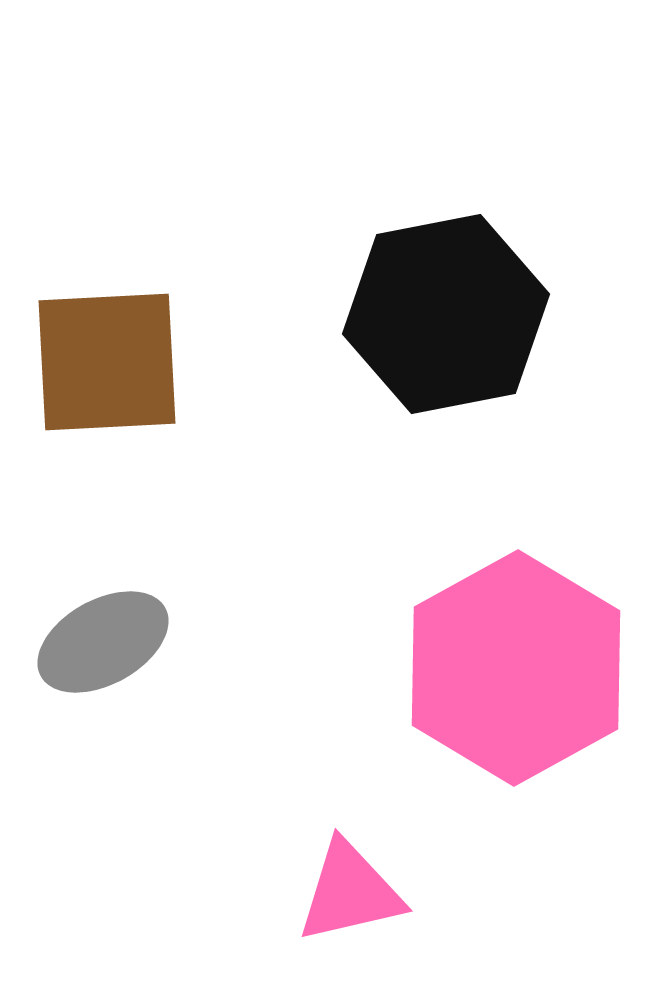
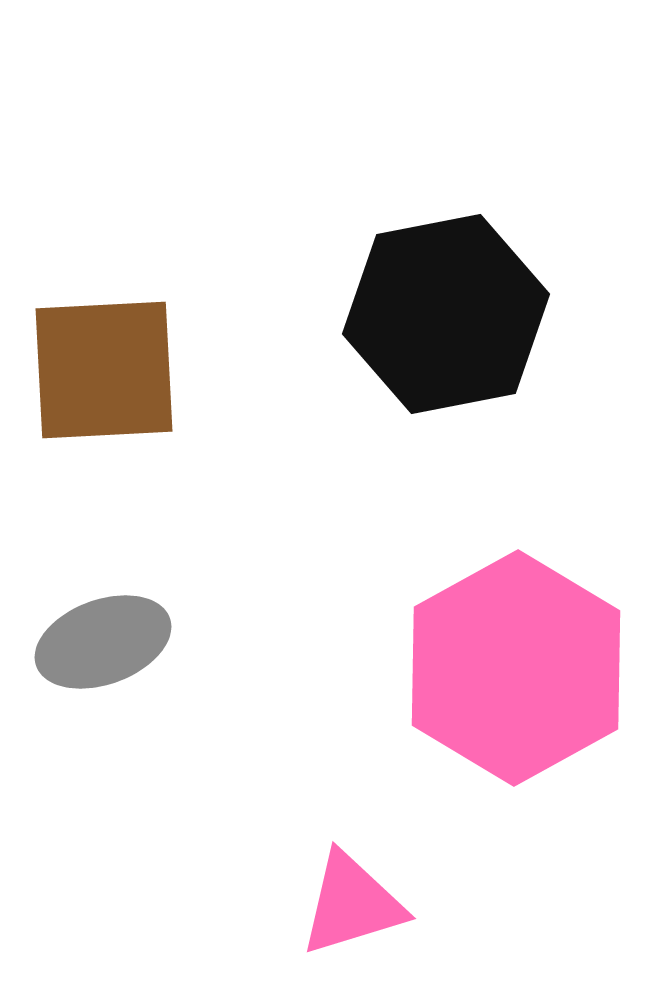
brown square: moved 3 px left, 8 px down
gray ellipse: rotated 9 degrees clockwise
pink triangle: moved 2 px right, 12 px down; rotated 4 degrees counterclockwise
